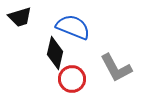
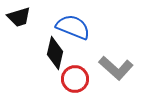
black trapezoid: moved 1 px left
gray L-shape: rotated 20 degrees counterclockwise
red circle: moved 3 px right
